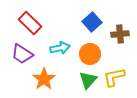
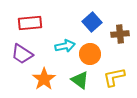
red rectangle: rotated 50 degrees counterclockwise
cyan arrow: moved 5 px right, 2 px up
green triangle: moved 8 px left; rotated 36 degrees counterclockwise
